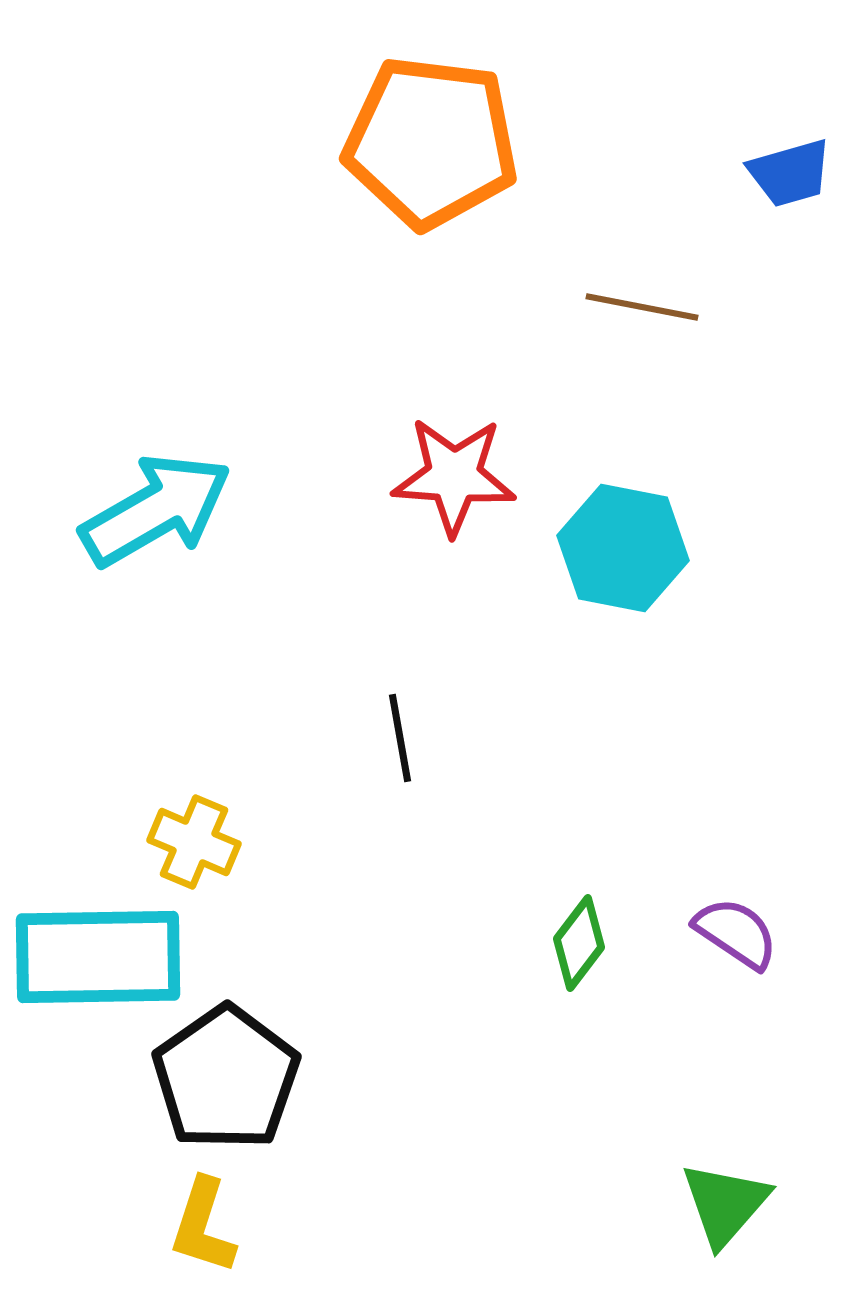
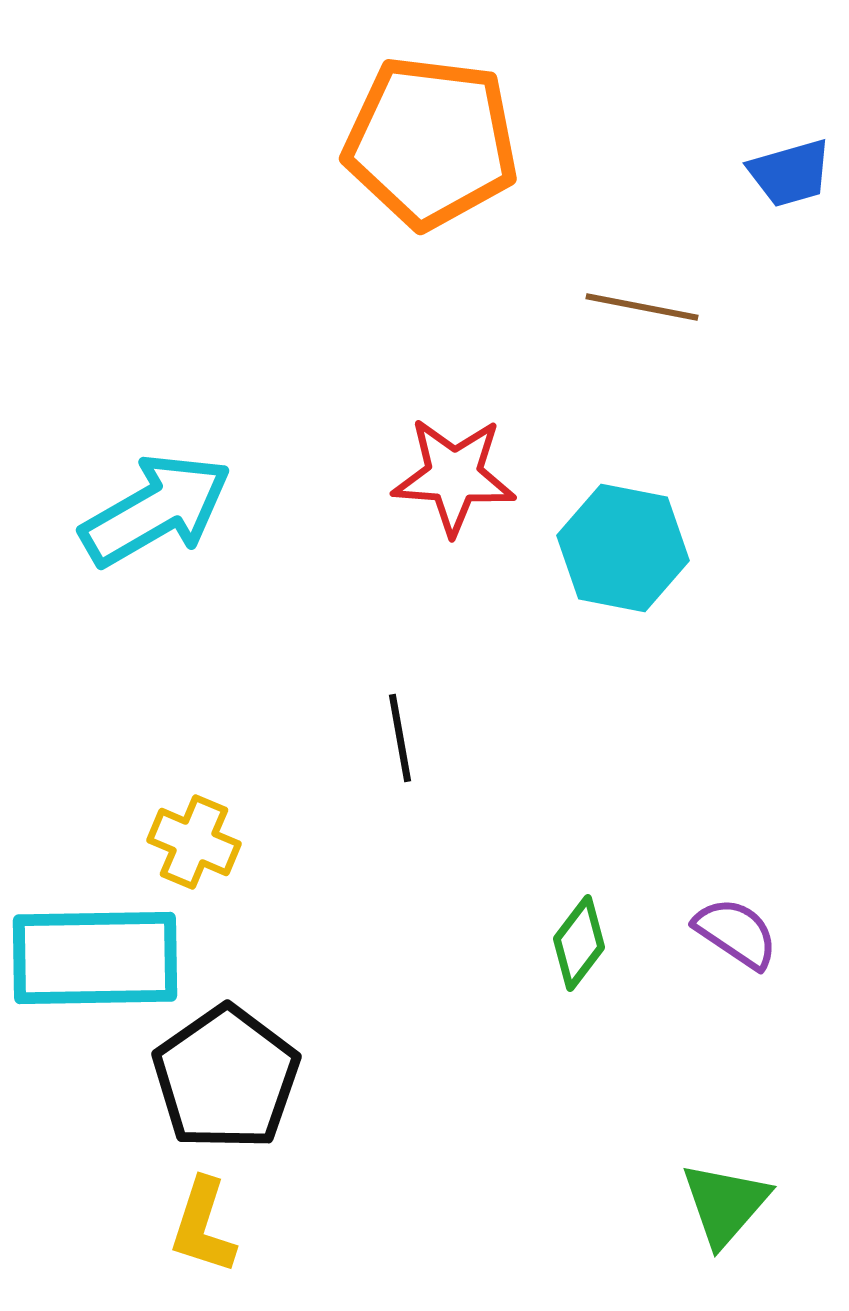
cyan rectangle: moved 3 px left, 1 px down
